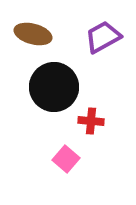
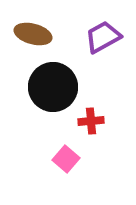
black circle: moved 1 px left
red cross: rotated 10 degrees counterclockwise
